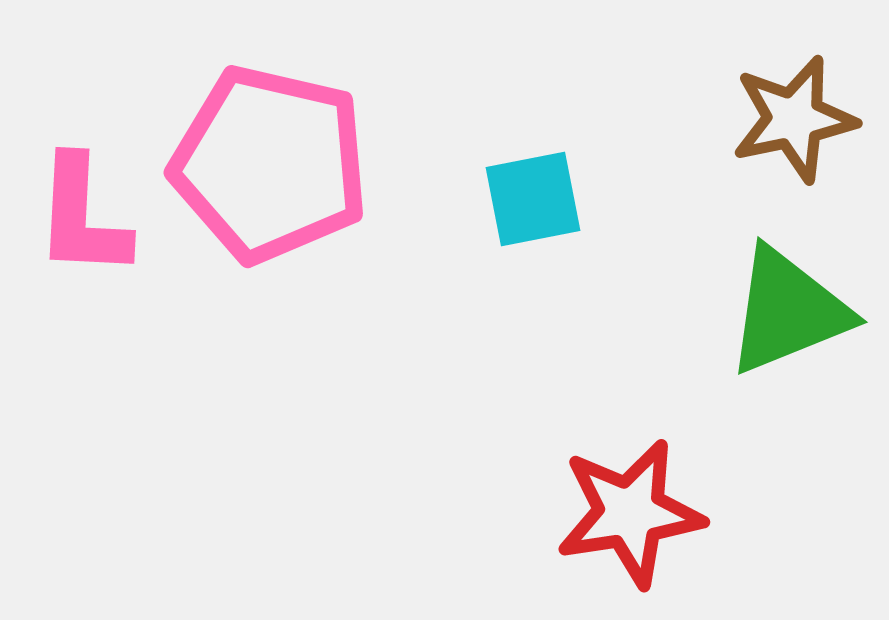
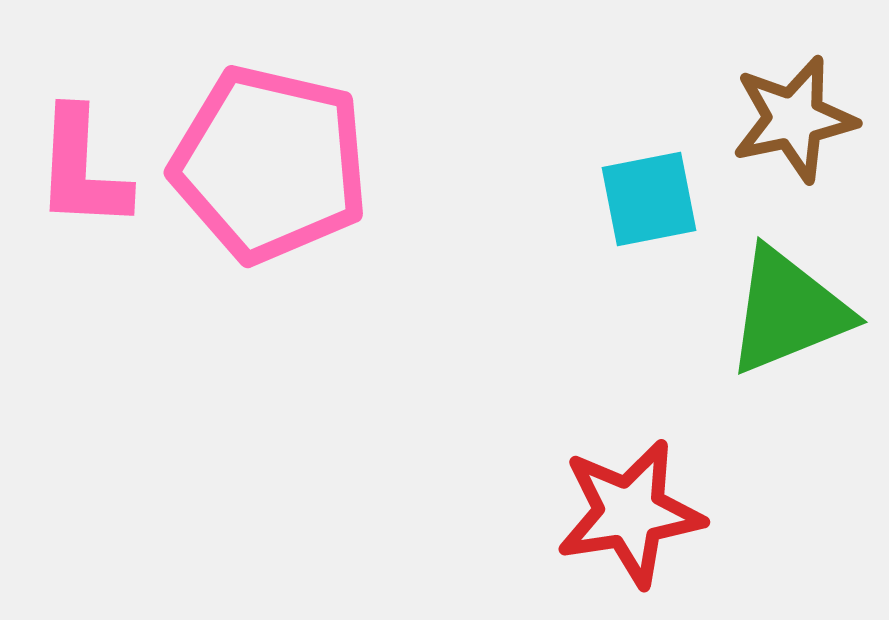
cyan square: moved 116 px right
pink L-shape: moved 48 px up
